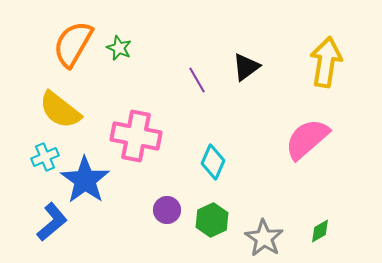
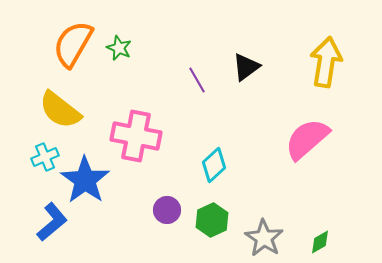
cyan diamond: moved 1 px right, 3 px down; rotated 24 degrees clockwise
green diamond: moved 11 px down
